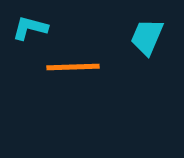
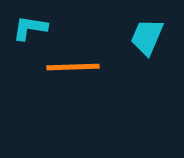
cyan L-shape: rotated 6 degrees counterclockwise
